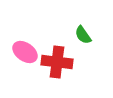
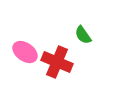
red cross: rotated 16 degrees clockwise
